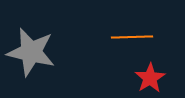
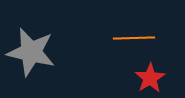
orange line: moved 2 px right, 1 px down
